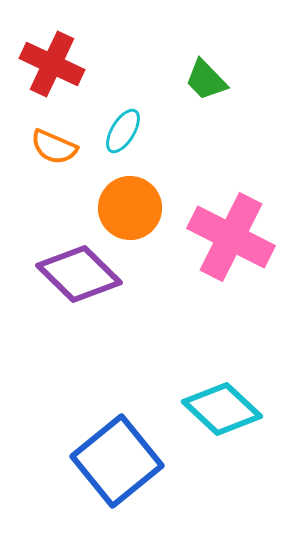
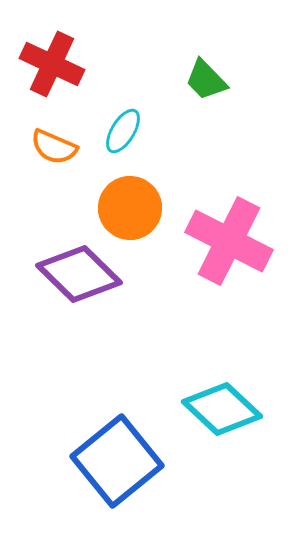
pink cross: moved 2 px left, 4 px down
